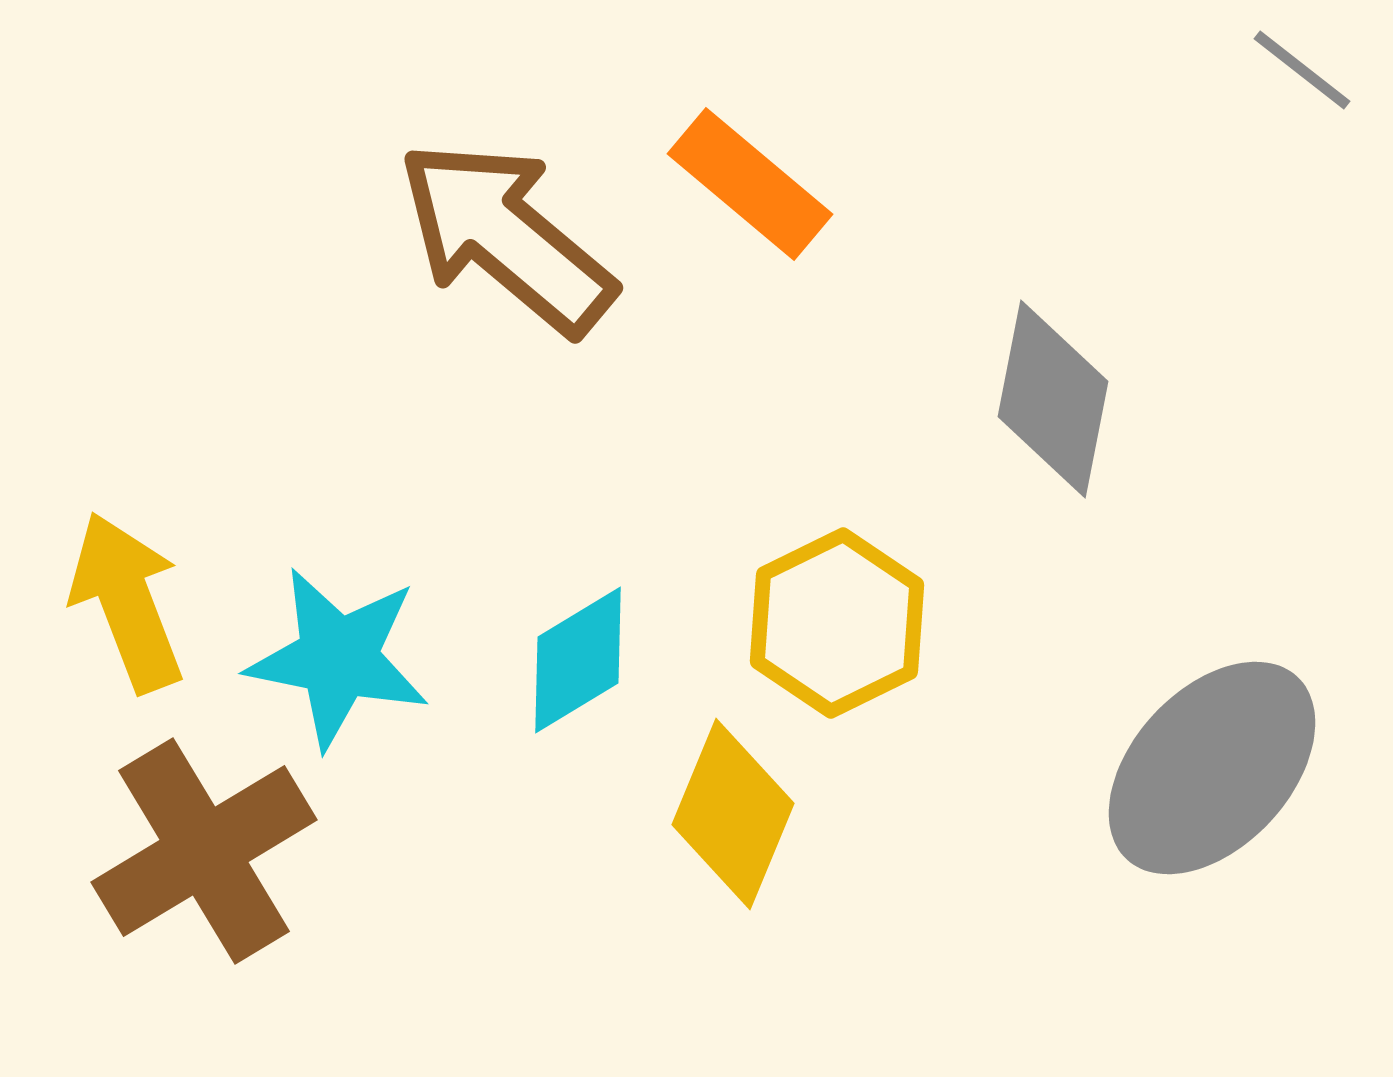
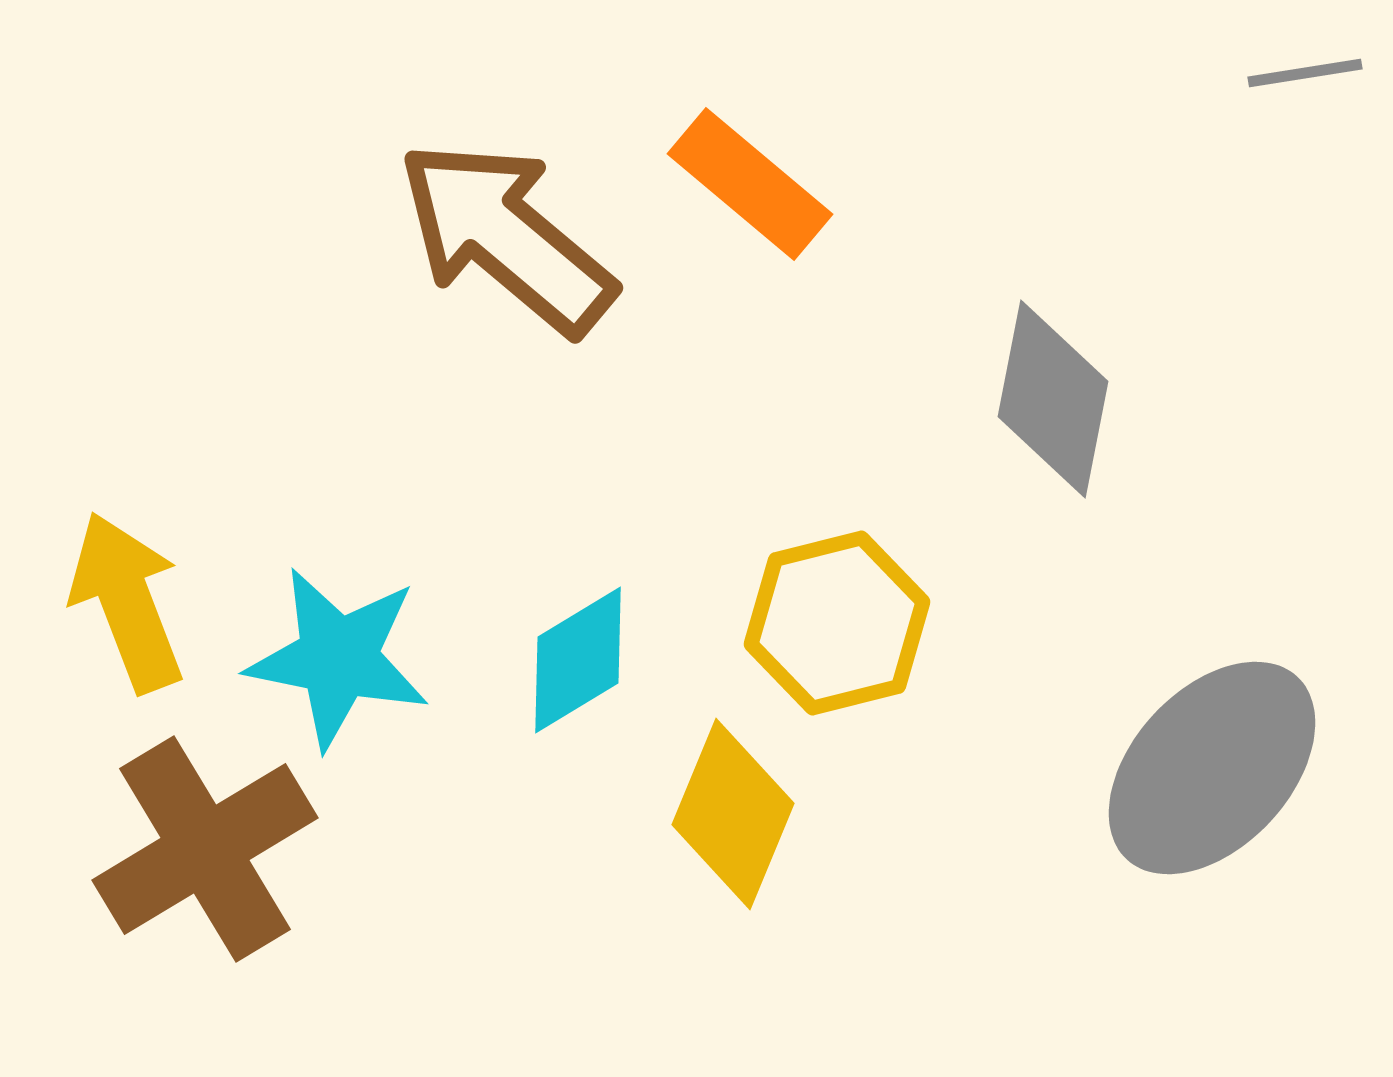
gray line: moved 3 px right, 3 px down; rotated 47 degrees counterclockwise
yellow hexagon: rotated 12 degrees clockwise
brown cross: moved 1 px right, 2 px up
